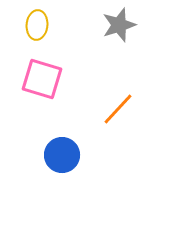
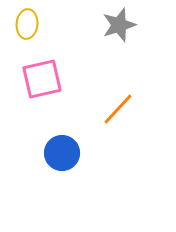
yellow ellipse: moved 10 px left, 1 px up
pink square: rotated 30 degrees counterclockwise
blue circle: moved 2 px up
